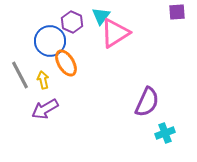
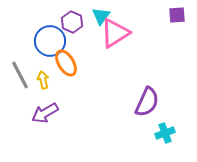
purple square: moved 3 px down
purple arrow: moved 4 px down
